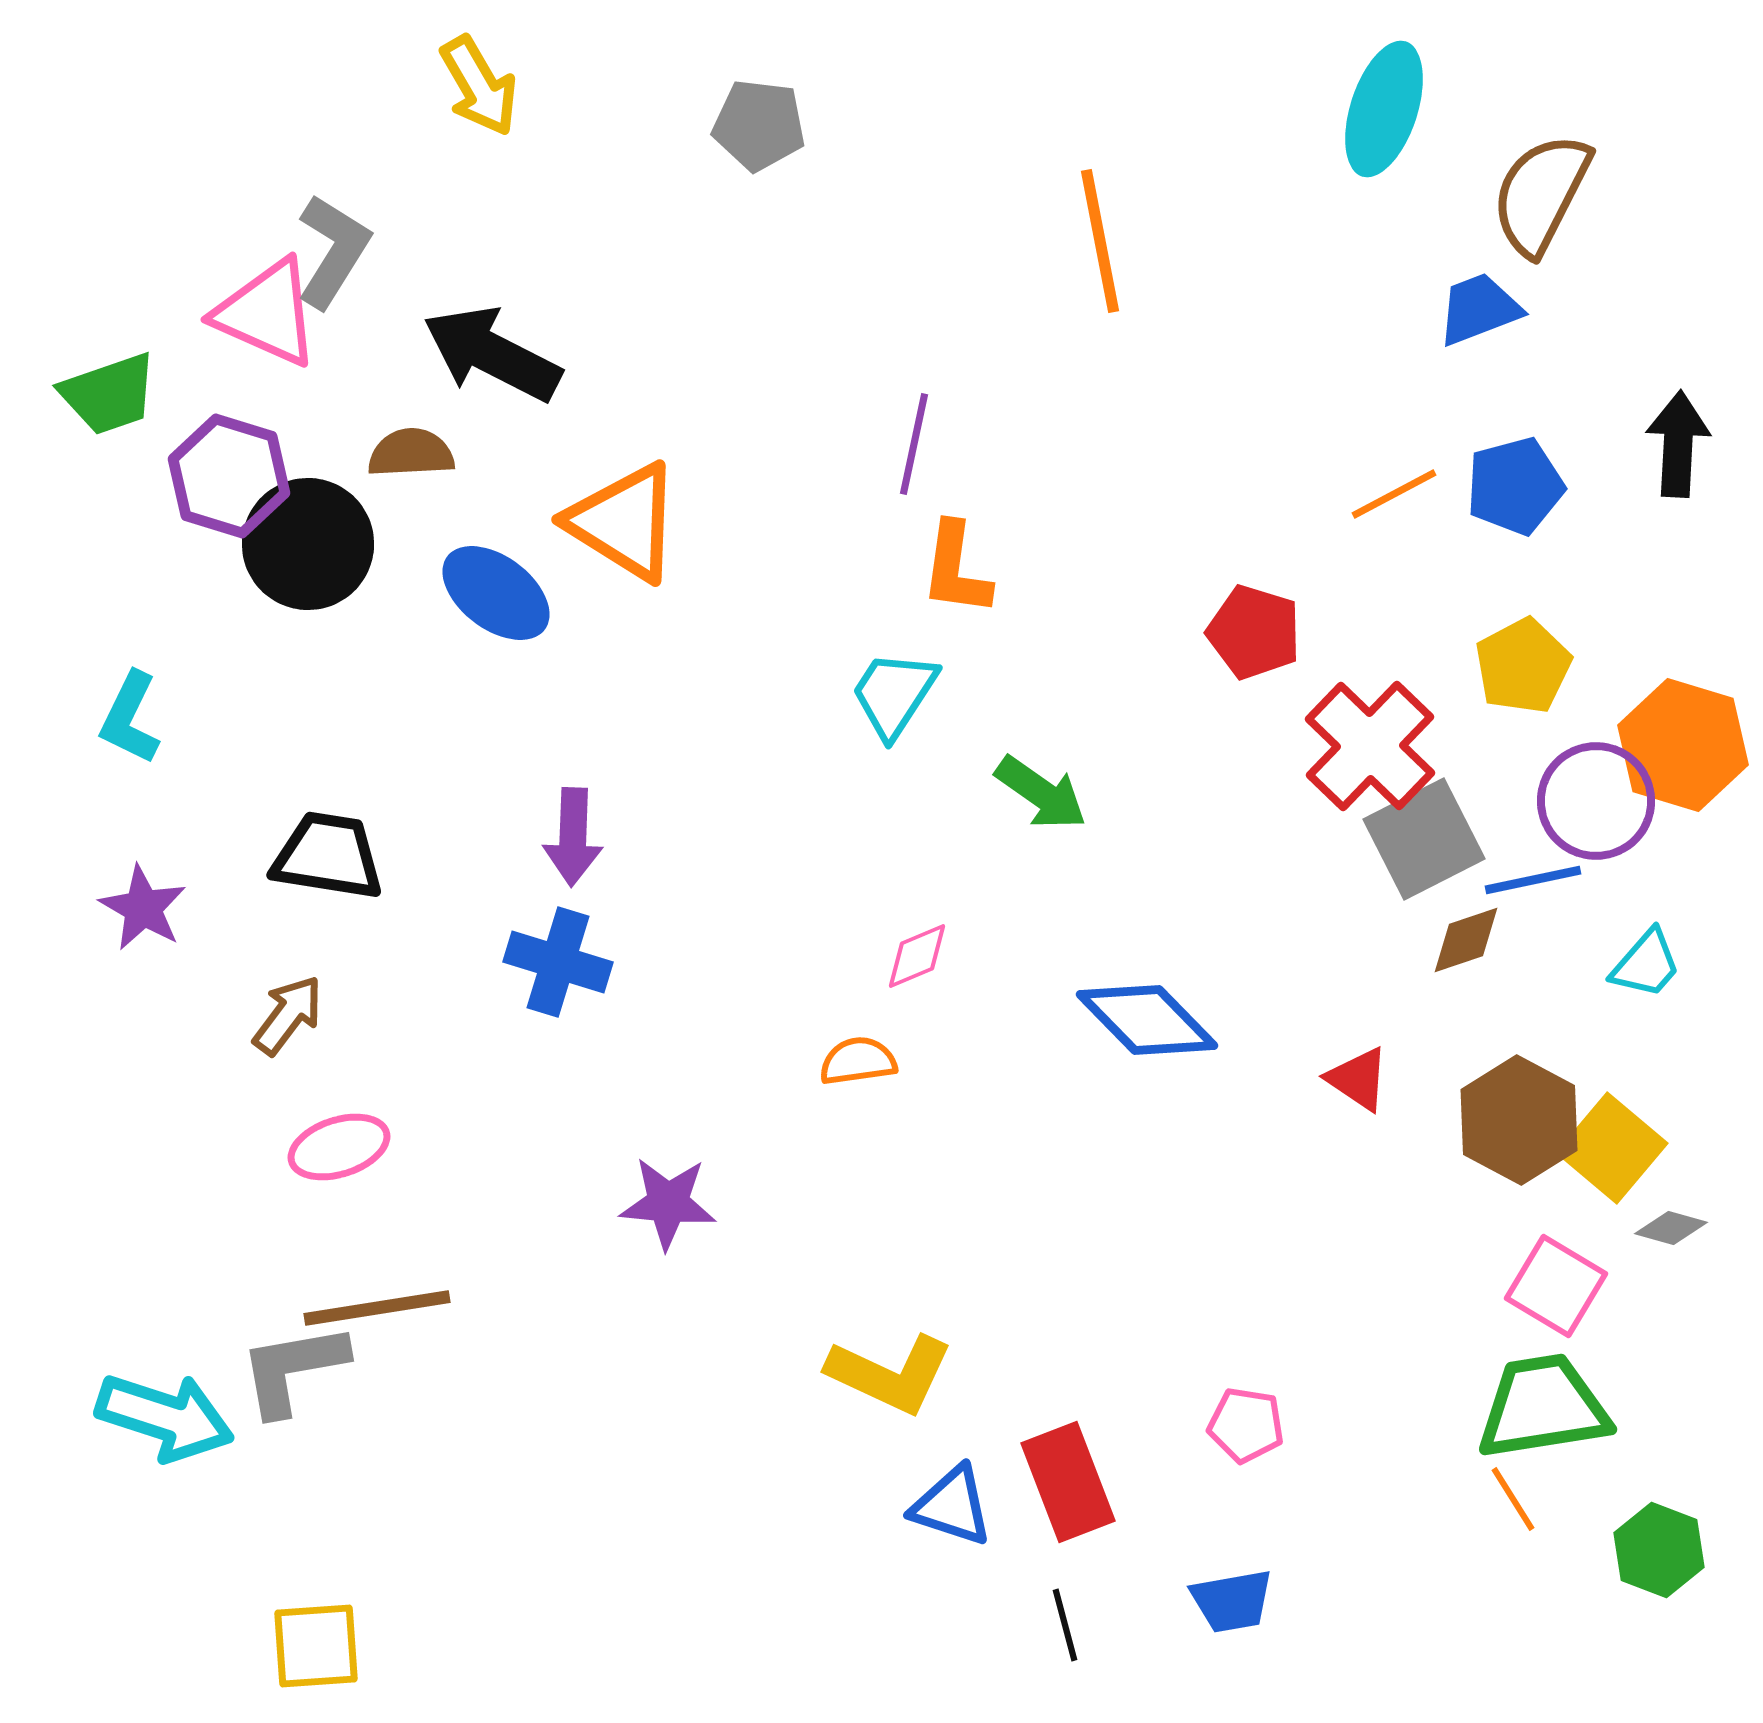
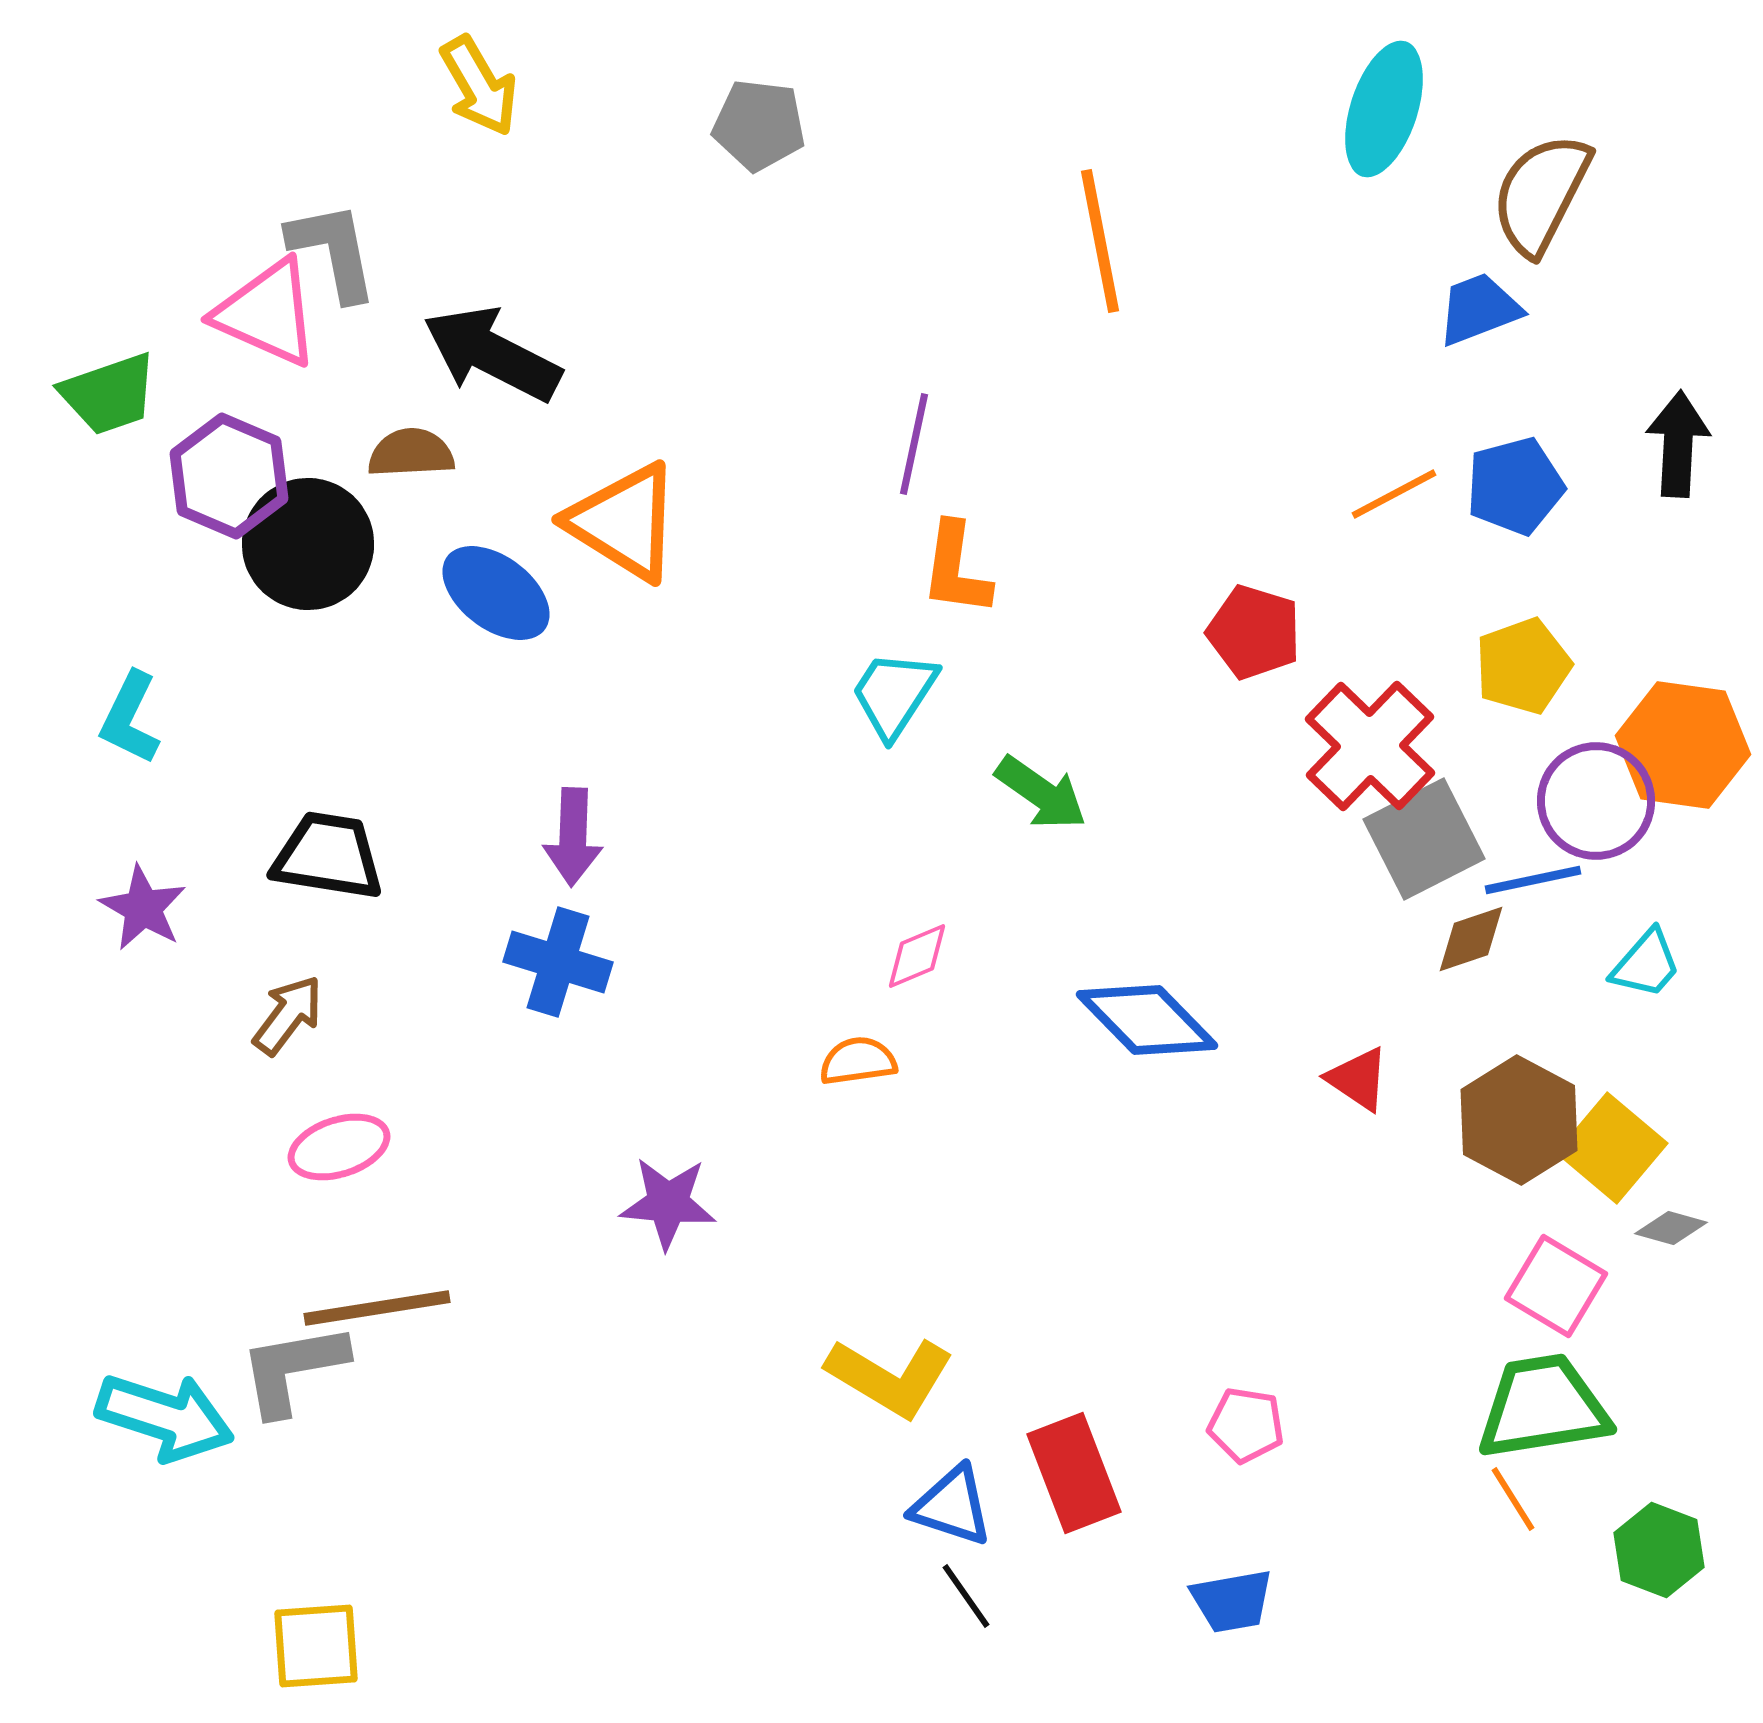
gray L-shape at (333, 251): rotated 43 degrees counterclockwise
purple hexagon at (229, 476): rotated 6 degrees clockwise
yellow pentagon at (1523, 666): rotated 8 degrees clockwise
orange hexagon at (1683, 745): rotated 9 degrees counterclockwise
brown diamond at (1466, 940): moved 5 px right, 1 px up
yellow L-shape at (890, 1374): moved 3 px down; rotated 6 degrees clockwise
red rectangle at (1068, 1482): moved 6 px right, 9 px up
black line at (1065, 1625): moved 99 px left, 29 px up; rotated 20 degrees counterclockwise
